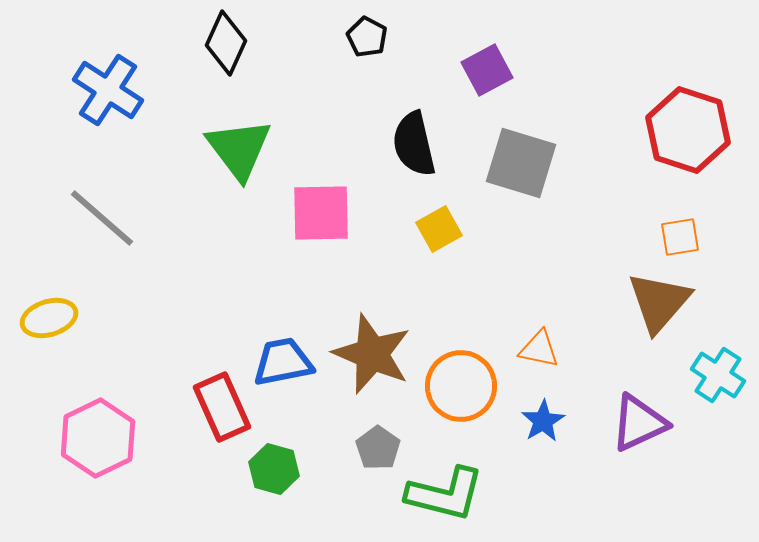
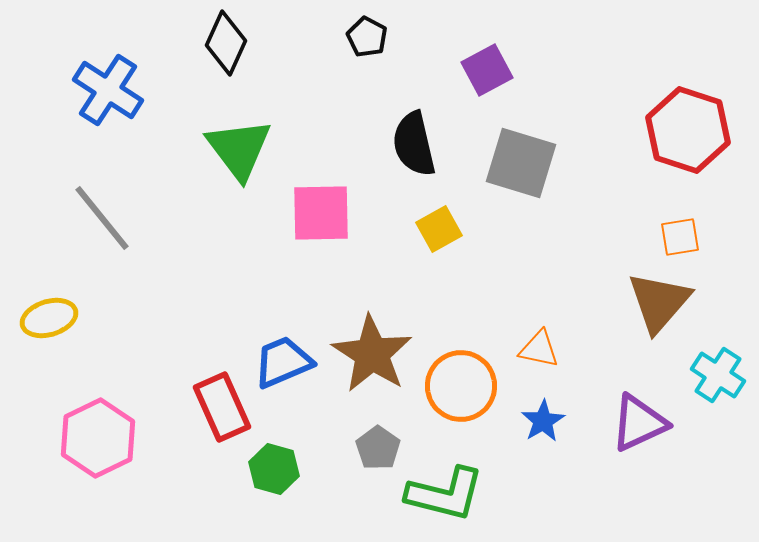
gray line: rotated 10 degrees clockwise
brown star: rotated 10 degrees clockwise
blue trapezoid: rotated 12 degrees counterclockwise
